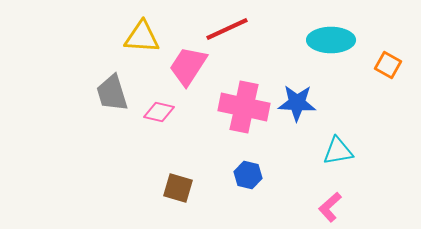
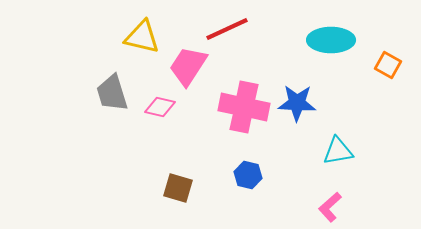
yellow triangle: rotated 9 degrees clockwise
pink diamond: moved 1 px right, 5 px up
